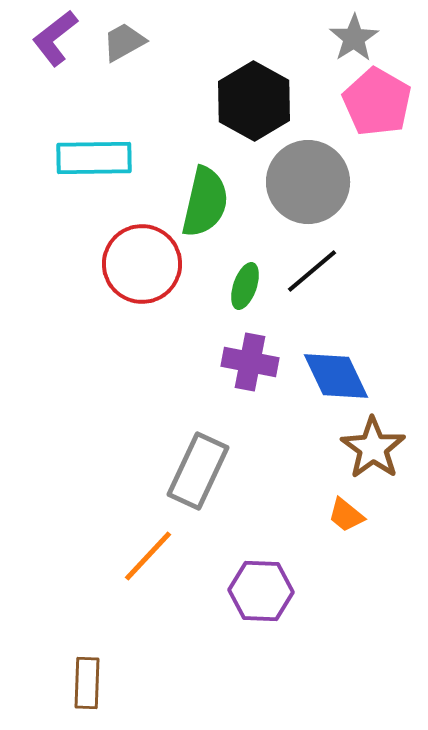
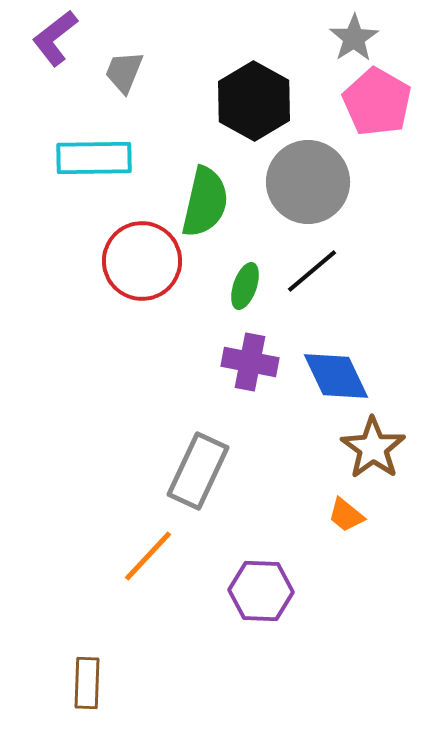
gray trapezoid: moved 30 px down; rotated 39 degrees counterclockwise
red circle: moved 3 px up
